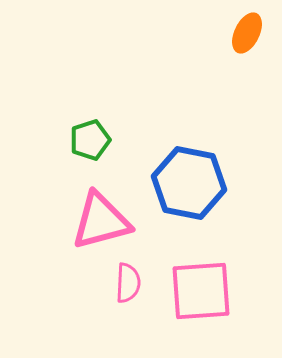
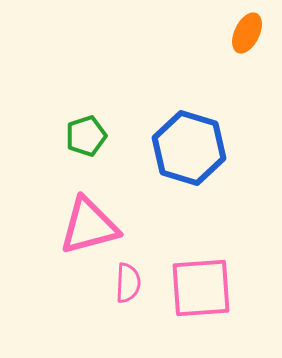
green pentagon: moved 4 px left, 4 px up
blue hexagon: moved 35 px up; rotated 6 degrees clockwise
pink triangle: moved 12 px left, 5 px down
pink square: moved 3 px up
